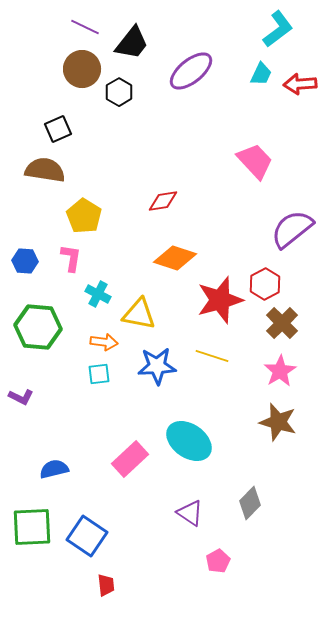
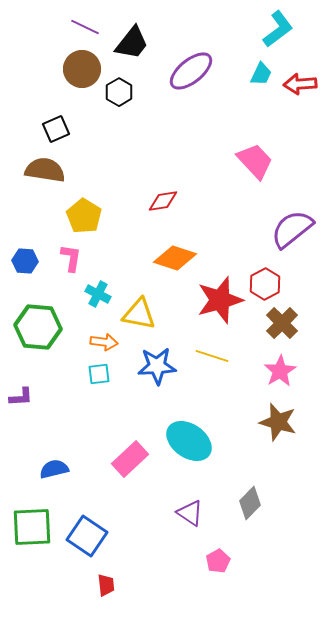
black square: moved 2 px left
purple L-shape: rotated 30 degrees counterclockwise
